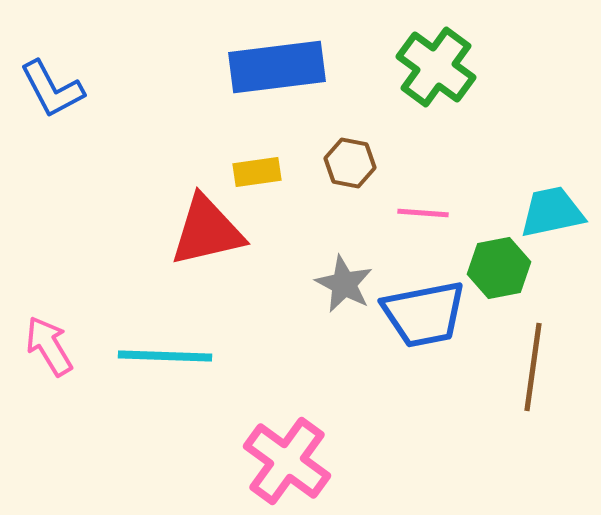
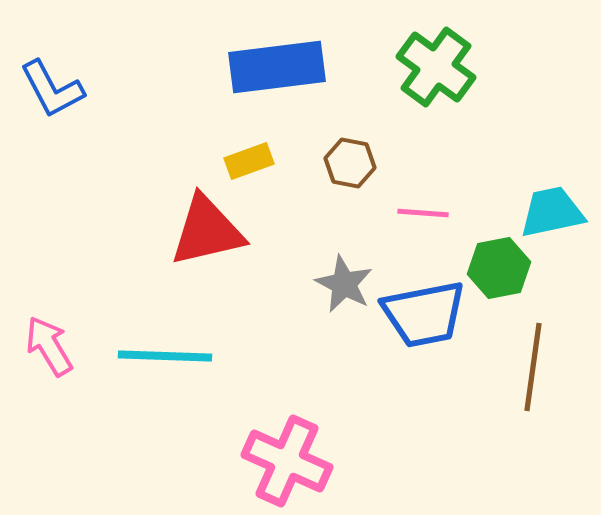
yellow rectangle: moved 8 px left, 11 px up; rotated 12 degrees counterclockwise
pink cross: rotated 12 degrees counterclockwise
